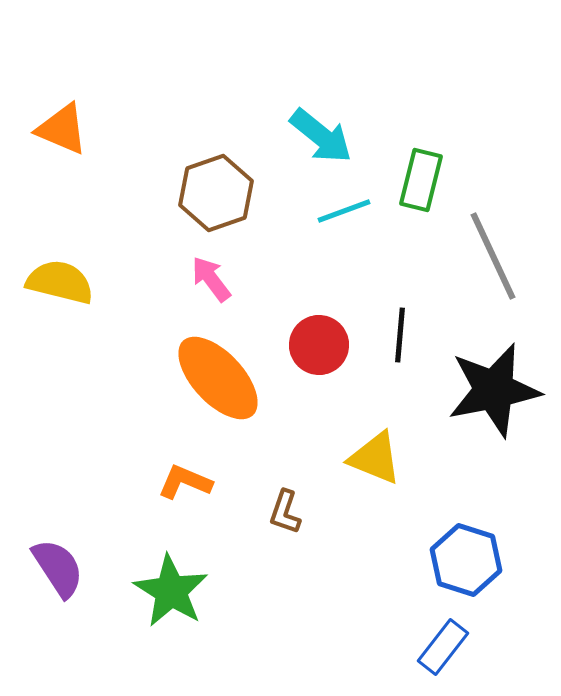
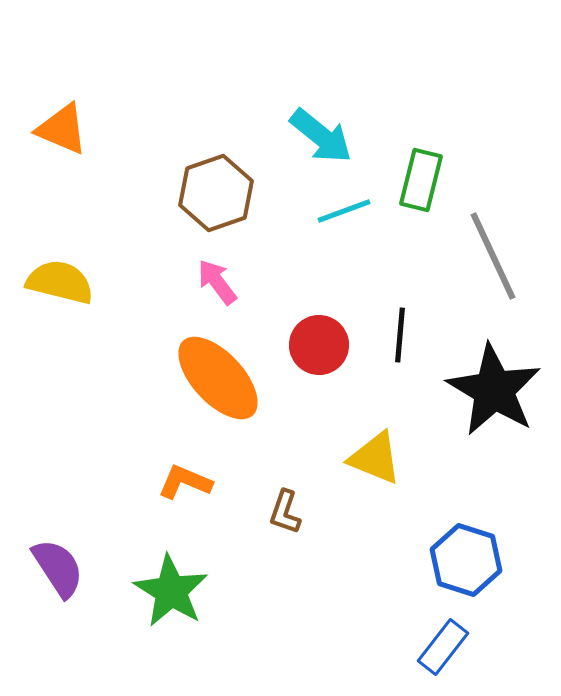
pink arrow: moved 6 px right, 3 px down
black star: rotated 30 degrees counterclockwise
